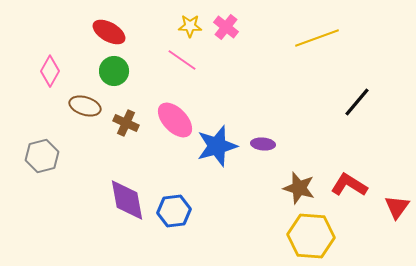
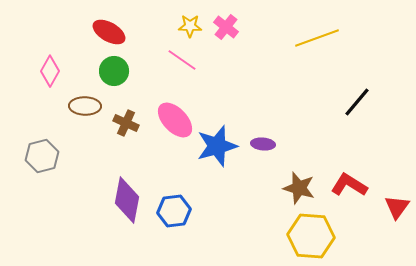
brown ellipse: rotated 16 degrees counterclockwise
purple diamond: rotated 21 degrees clockwise
